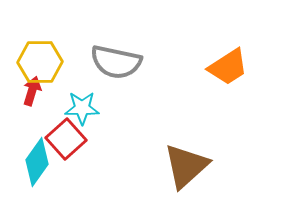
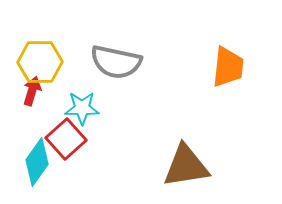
orange trapezoid: rotated 51 degrees counterclockwise
brown triangle: rotated 33 degrees clockwise
